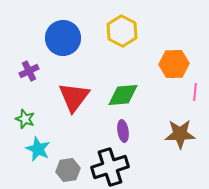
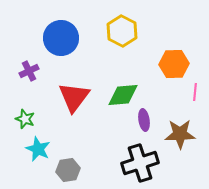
blue circle: moved 2 px left
purple ellipse: moved 21 px right, 11 px up
black cross: moved 30 px right, 4 px up
